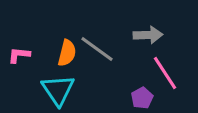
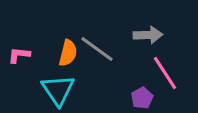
orange semicircle: moved 1 px right
